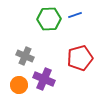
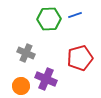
gray cross: moved 1 px right, 3 px up
purple cross: moved 2 px right
orange circle: moved 2 px right, 1 px down
